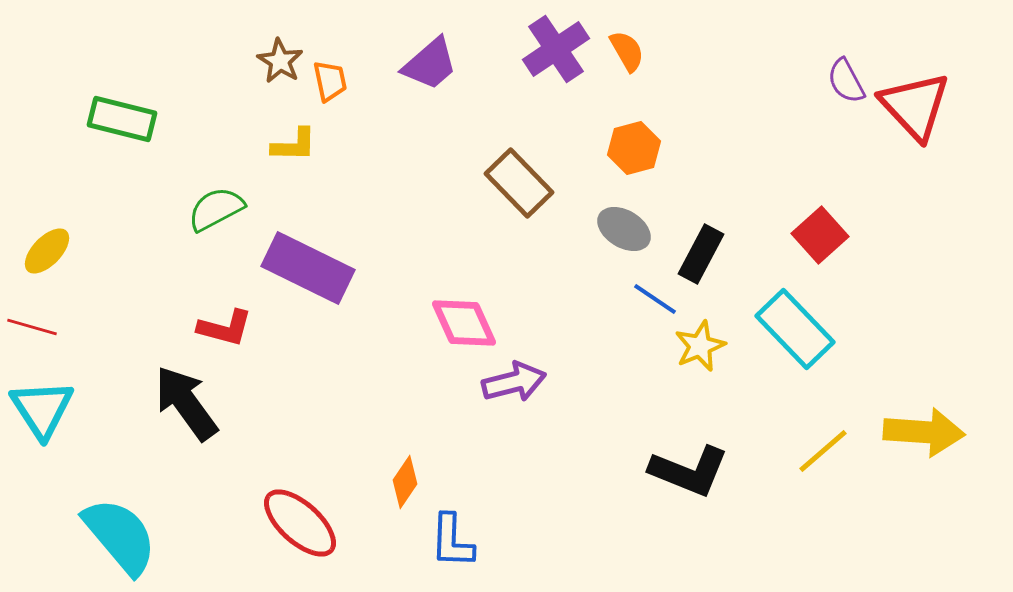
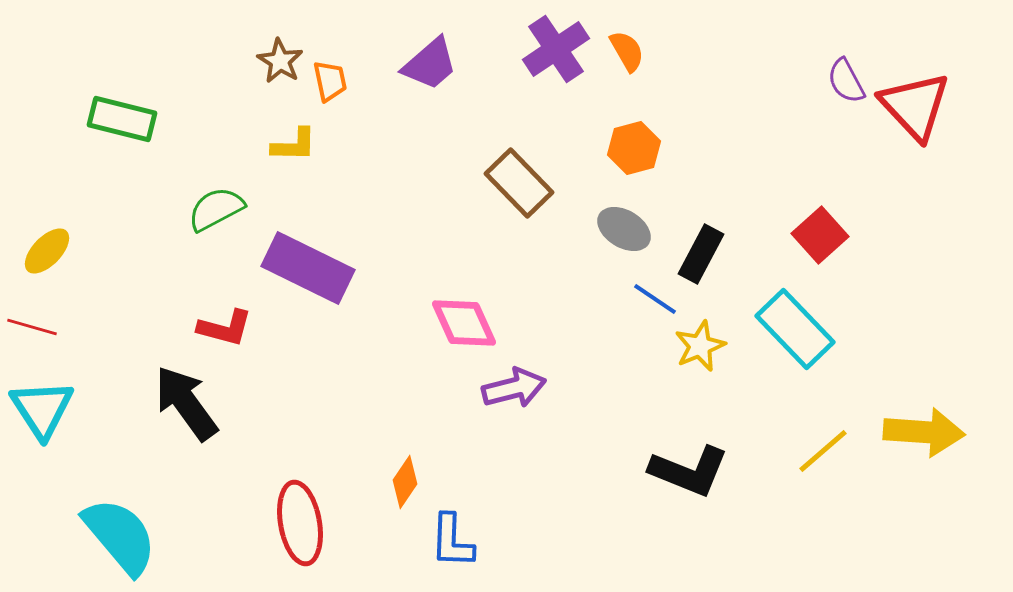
purple arrow: moved 6 px down
red ellipse: rotated 38 degrees clockwise
